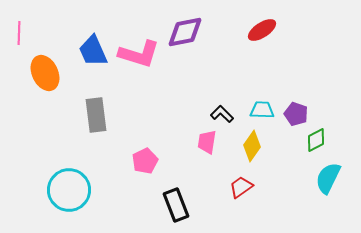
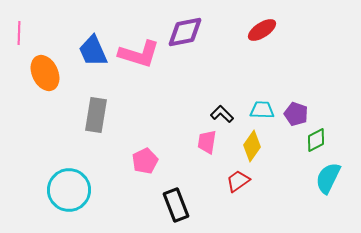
gray rectangle: rotated 16 degrees clockwise
red trapezoid: moved 3 px left, 6 px up
